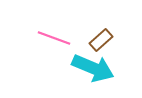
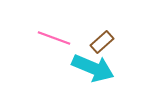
brown rectangle: moved 1 px right, 2 px down
